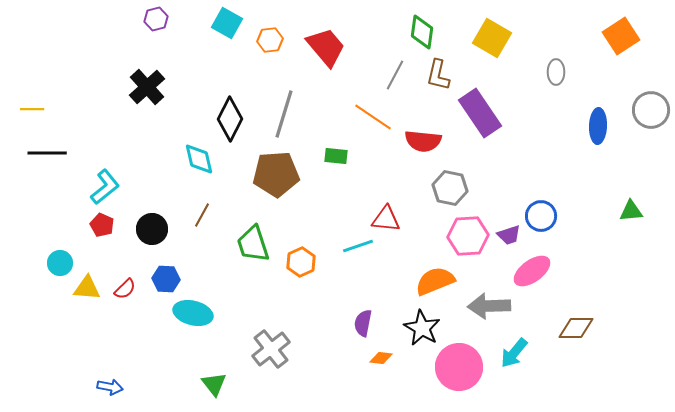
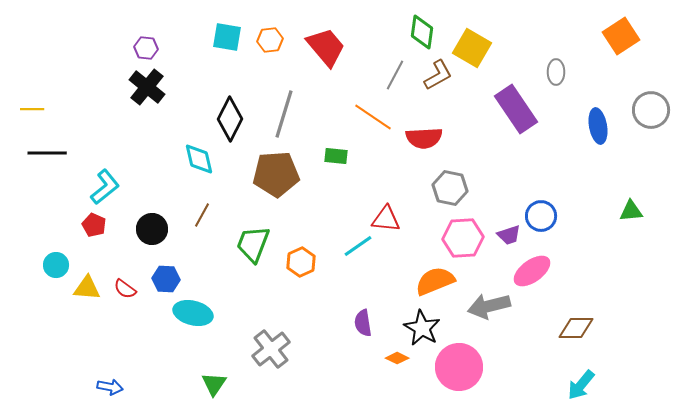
purple hexagon at (156, 19): moved 10 px left, 29 px down; rotated 20 degrees clockwise
cyan square at (227, 23): moved 14 px down; rotated 20 degrees counterclockwise
yellow square at (492, 38): moved 20 px left, 10 px down
brown L-shape at (438, 75): rotated 132 degrees counterclockwise
black cross at (147, 87): rotated 9 degrees counterclockwise
purple rectangle at (480, 113): moved 36 px right, 4 px up
blue ellipse at (598, 126): rotated 12 degrees counterclockwise
red semicircle at (423, 141): moved 1 px right, 3 px up; rotated 9 degrees counterclockwise
red pentagon at (102, 225): moved 8 px left
pink hexagon at (468, 236): moved 5 px left, 2 px down
green trapezoid at (253, 244): rotated 39 degrees clockwise
cyan line at (358, 246): rotated 16 degrees counterclockwise
cyan circle at (60, 263): moved 4 px left, 2 px down
red semicircle at (125, 289): rotated 80 degrees clockwise
gray arrow at (489, 306): rotated 12 degrees counterclockwise
purple semicircle at (363, 323): rotated 20 degrees counterclockwise
cyan arrow at (514, 353): moved 67 px right, 32 px down
orange diamond at (381, 358): moved 16 px right; rotated 20 degrees clockwise
green triangle at (214, 384): rotated 12 degrees clockwise
